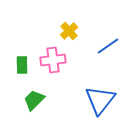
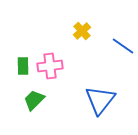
yellow cross: moved 13 px right
blue line: moved 15 px right; rotated 70 degrees clockwise
pink cross: moved 3 px left, 6 px down
green rectangle: moved 1 px right, 1 px down
